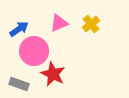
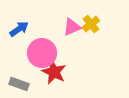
pink triangle: moved 13 px right, 4 px down
pink circle: moved 8 px right, 2 px down
red star: moved 1 px right, 2 px up
